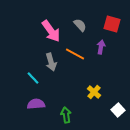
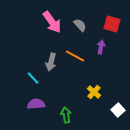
pink arrow: moved 1 px right, 9 px up
orange line: moved 2 px down
gray arrow: rotated 30 degrees clockwise
